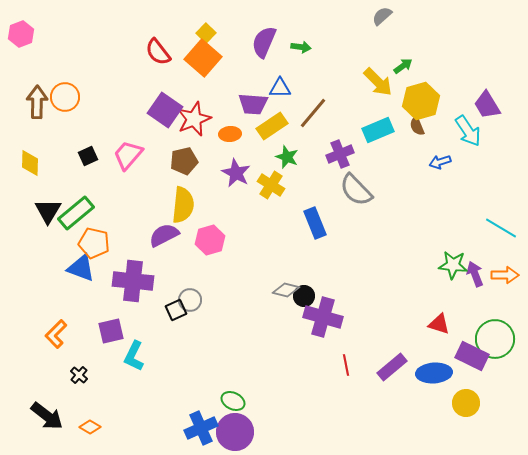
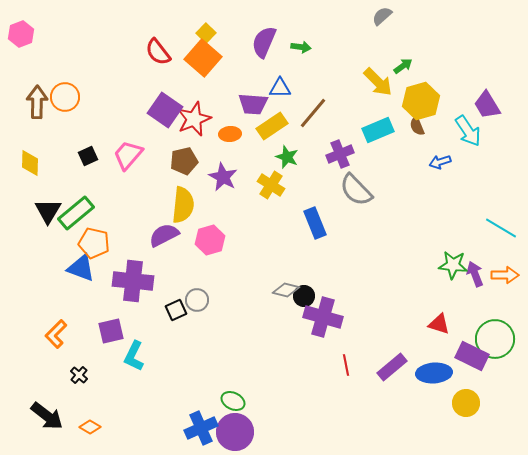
purple star at (236, 173): moved 13 px left, 4 px down
gray circle at (190, 300): moved 7 px right
